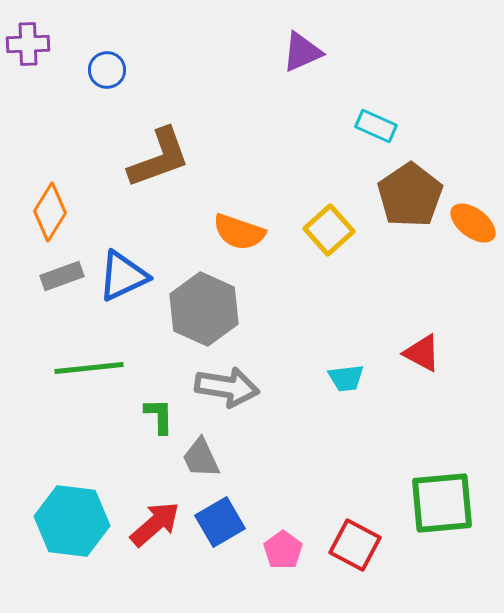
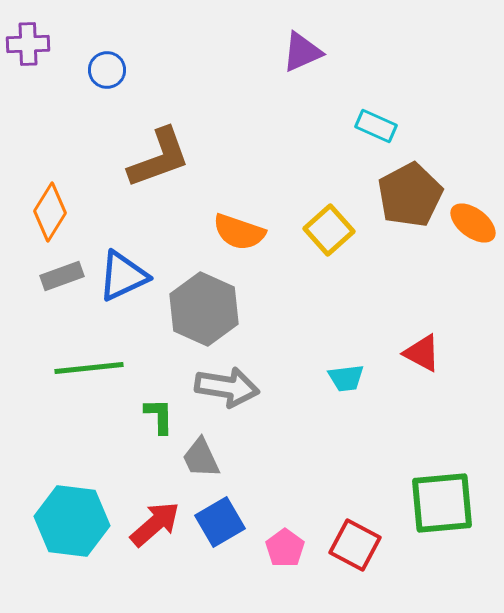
brown pentagon: rotated 6 degrees clockwise
pink pentagon: moved 2 px right, 2 px up
